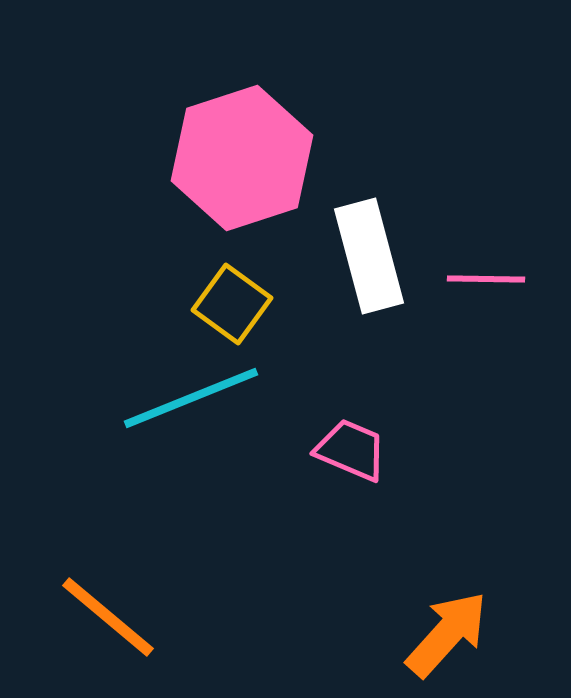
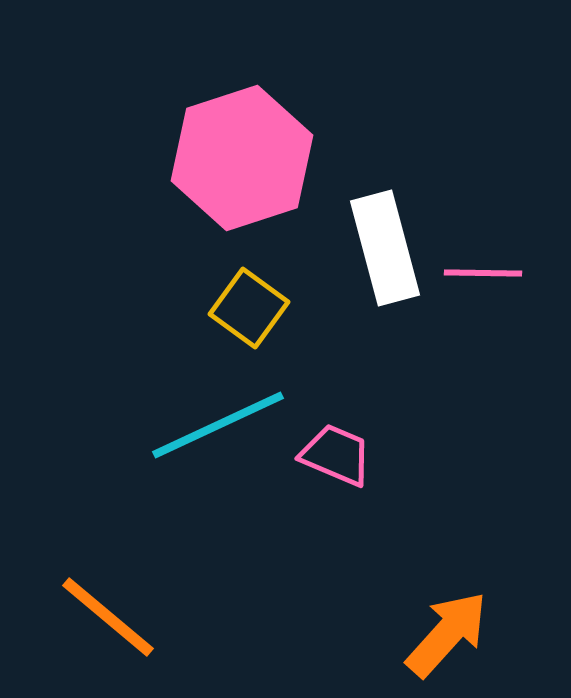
white rectangle: moved 16 px right, 8 px up
pink line: moved 3 px left, 6 px up
yellow square: moved 17 px right, 4 px down
cyan line: moved 27 px right, 27 px down; rotated 3 degrees counterclockwise
pink trapezoid: moved 15 px left, 5 px down
